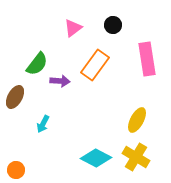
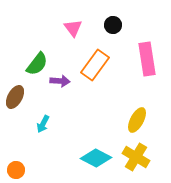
pink triangle: rotated 30 degrees counterclockwise
